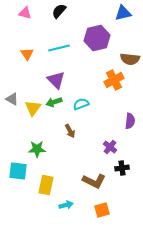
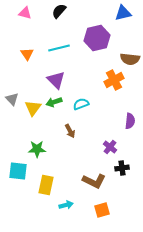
gray triangle: rotated 16 degrees clockwise
